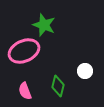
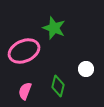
green star: moved 10 px right, 3 px down
white circle: moved 1 px right, 2 px up
pink semicircle: rotated 42 degrees clockwise
